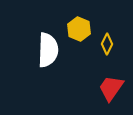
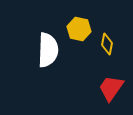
yellow hexagon: rotated 10 degrees counterclockwise
yellow diamond: rotated 15 degrees counterclockwise
